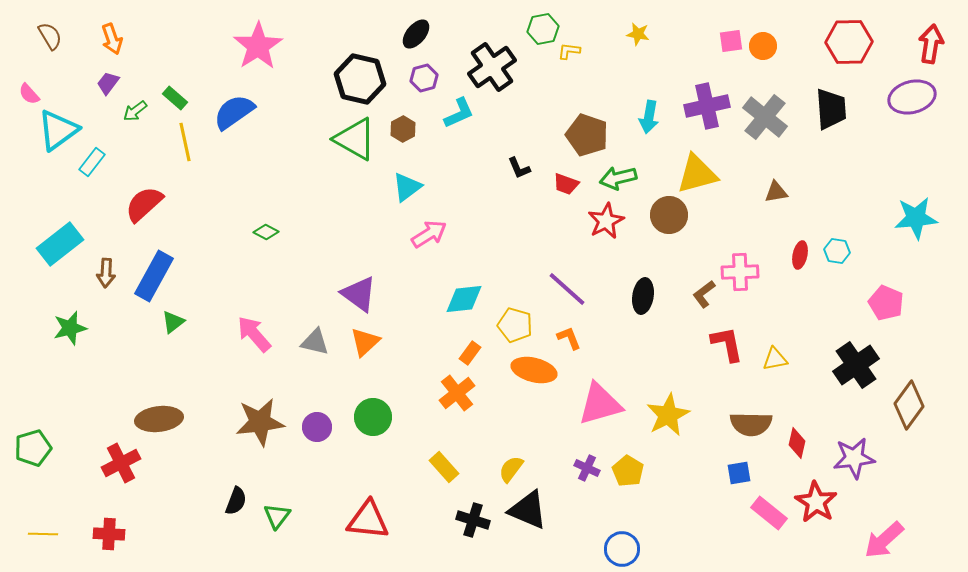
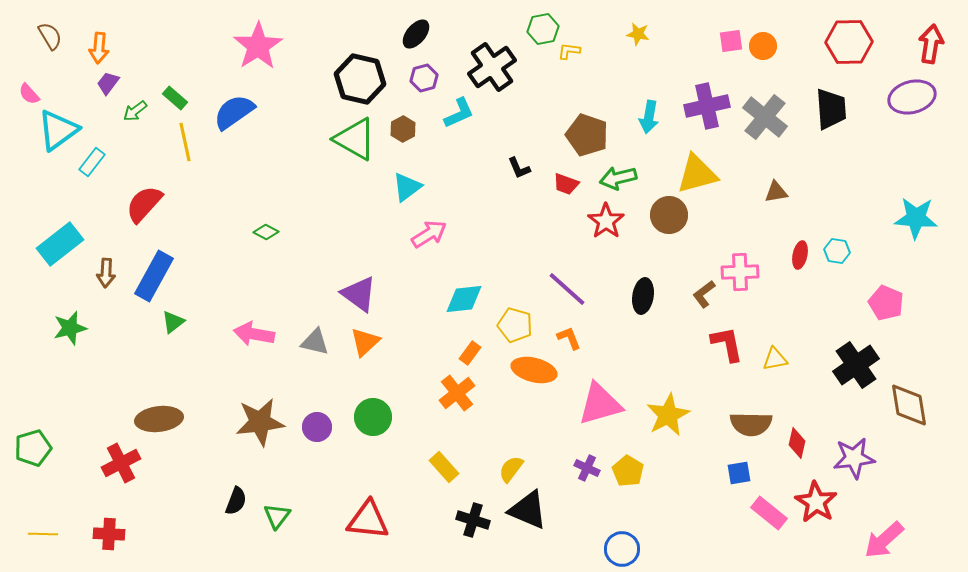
orange arrow at (112, 39): moved 13 px left, 9 px down; rotated 24 degrees clockwise
red semicircle at (144, 204): rotated 6 degrees counterclockwise
cyan star at (916, 218): rotated 9 degrees clockwise
red star at (606, 221): rotated 9 degrees counterclockwise
pink arrow at (254, 334): rotated 39 degrees counterclockwise
brown diamond at (909, 405): rotated 45 degrees counterclockwise
